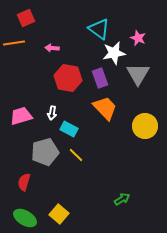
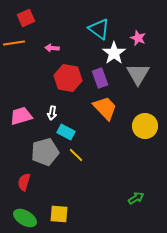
white star: rotated 25 degrees counterclockwise
cyan rectangle: moved 3 px left, 3 px down
green arrow: moved 14 px right, 1 px up
yellow square: rotated 36 degrees counterclockwise
